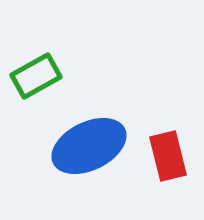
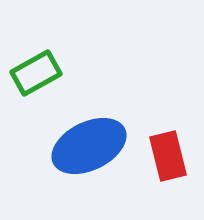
green rectangle: moved 3 px up
